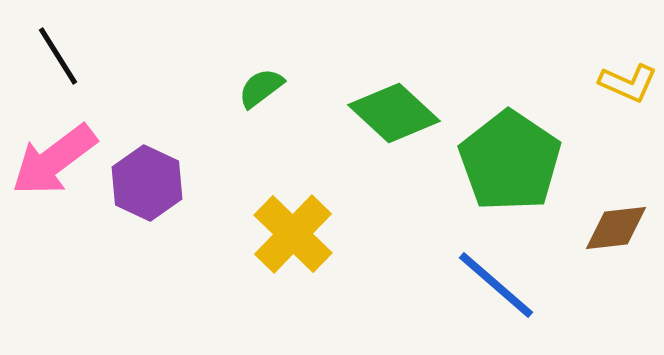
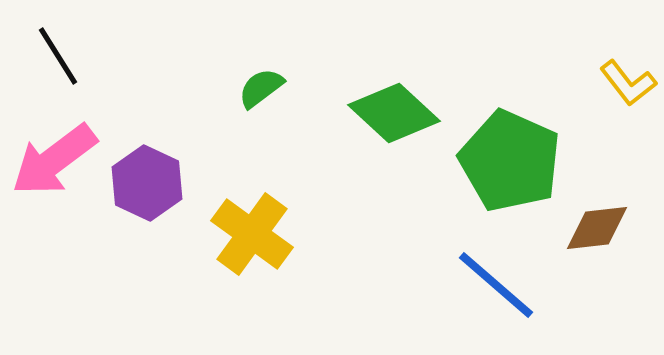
yellow L-shape: rotated 28 degrees clockwise
green pentagon: rotated 10 degrees counterclockwise
brown diamond: moved 19 px left
yellow cross: moved 41 px left; rotated 8 degrees counterclockwise
